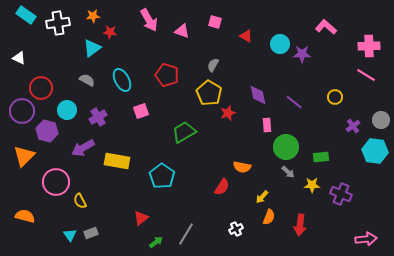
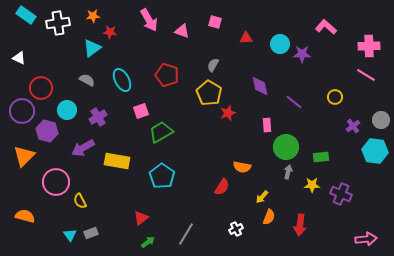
red triangle at (246, 36): moved 2 px down; rotated 32 degrees counterclockwise
purple diamond at (258, 95): moved 2 px right, 9 px up
green trapezoid at (184, 132): moved 23 px left
gray arrow at (288, 172): rotated 120 degrees counterclockwise
green arrow at (156, 242): moved 8 px left
